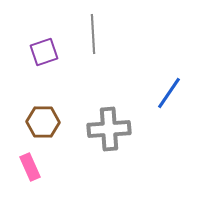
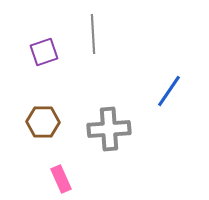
blue line: moved 2 px up
pink rectangle: moved 31 px right, 12 px down
